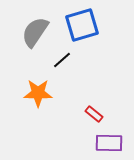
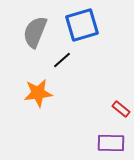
gray semicircle: rotated 12 degrees counterclockwise
orange star: rotated 8 degrees counterclockwise
red rectangle: moved 27 px right, 5 px up
purple rectangle: moved 2 px right
